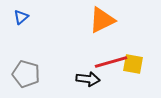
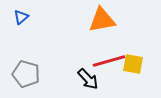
orange triangle: rotated 16 degrees clockwise
red line: moved 2 px left, 1 px up
black arrow: rotated 40 degrees clockwise
